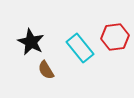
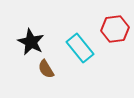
red hexagon: moved 8 px up
brown semicircle: moved 1 px up
